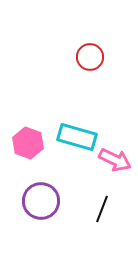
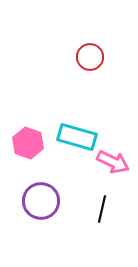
pink arrow: moved 2 px left, 2 px down
black line: rotated 8 degrees counterclockwise
